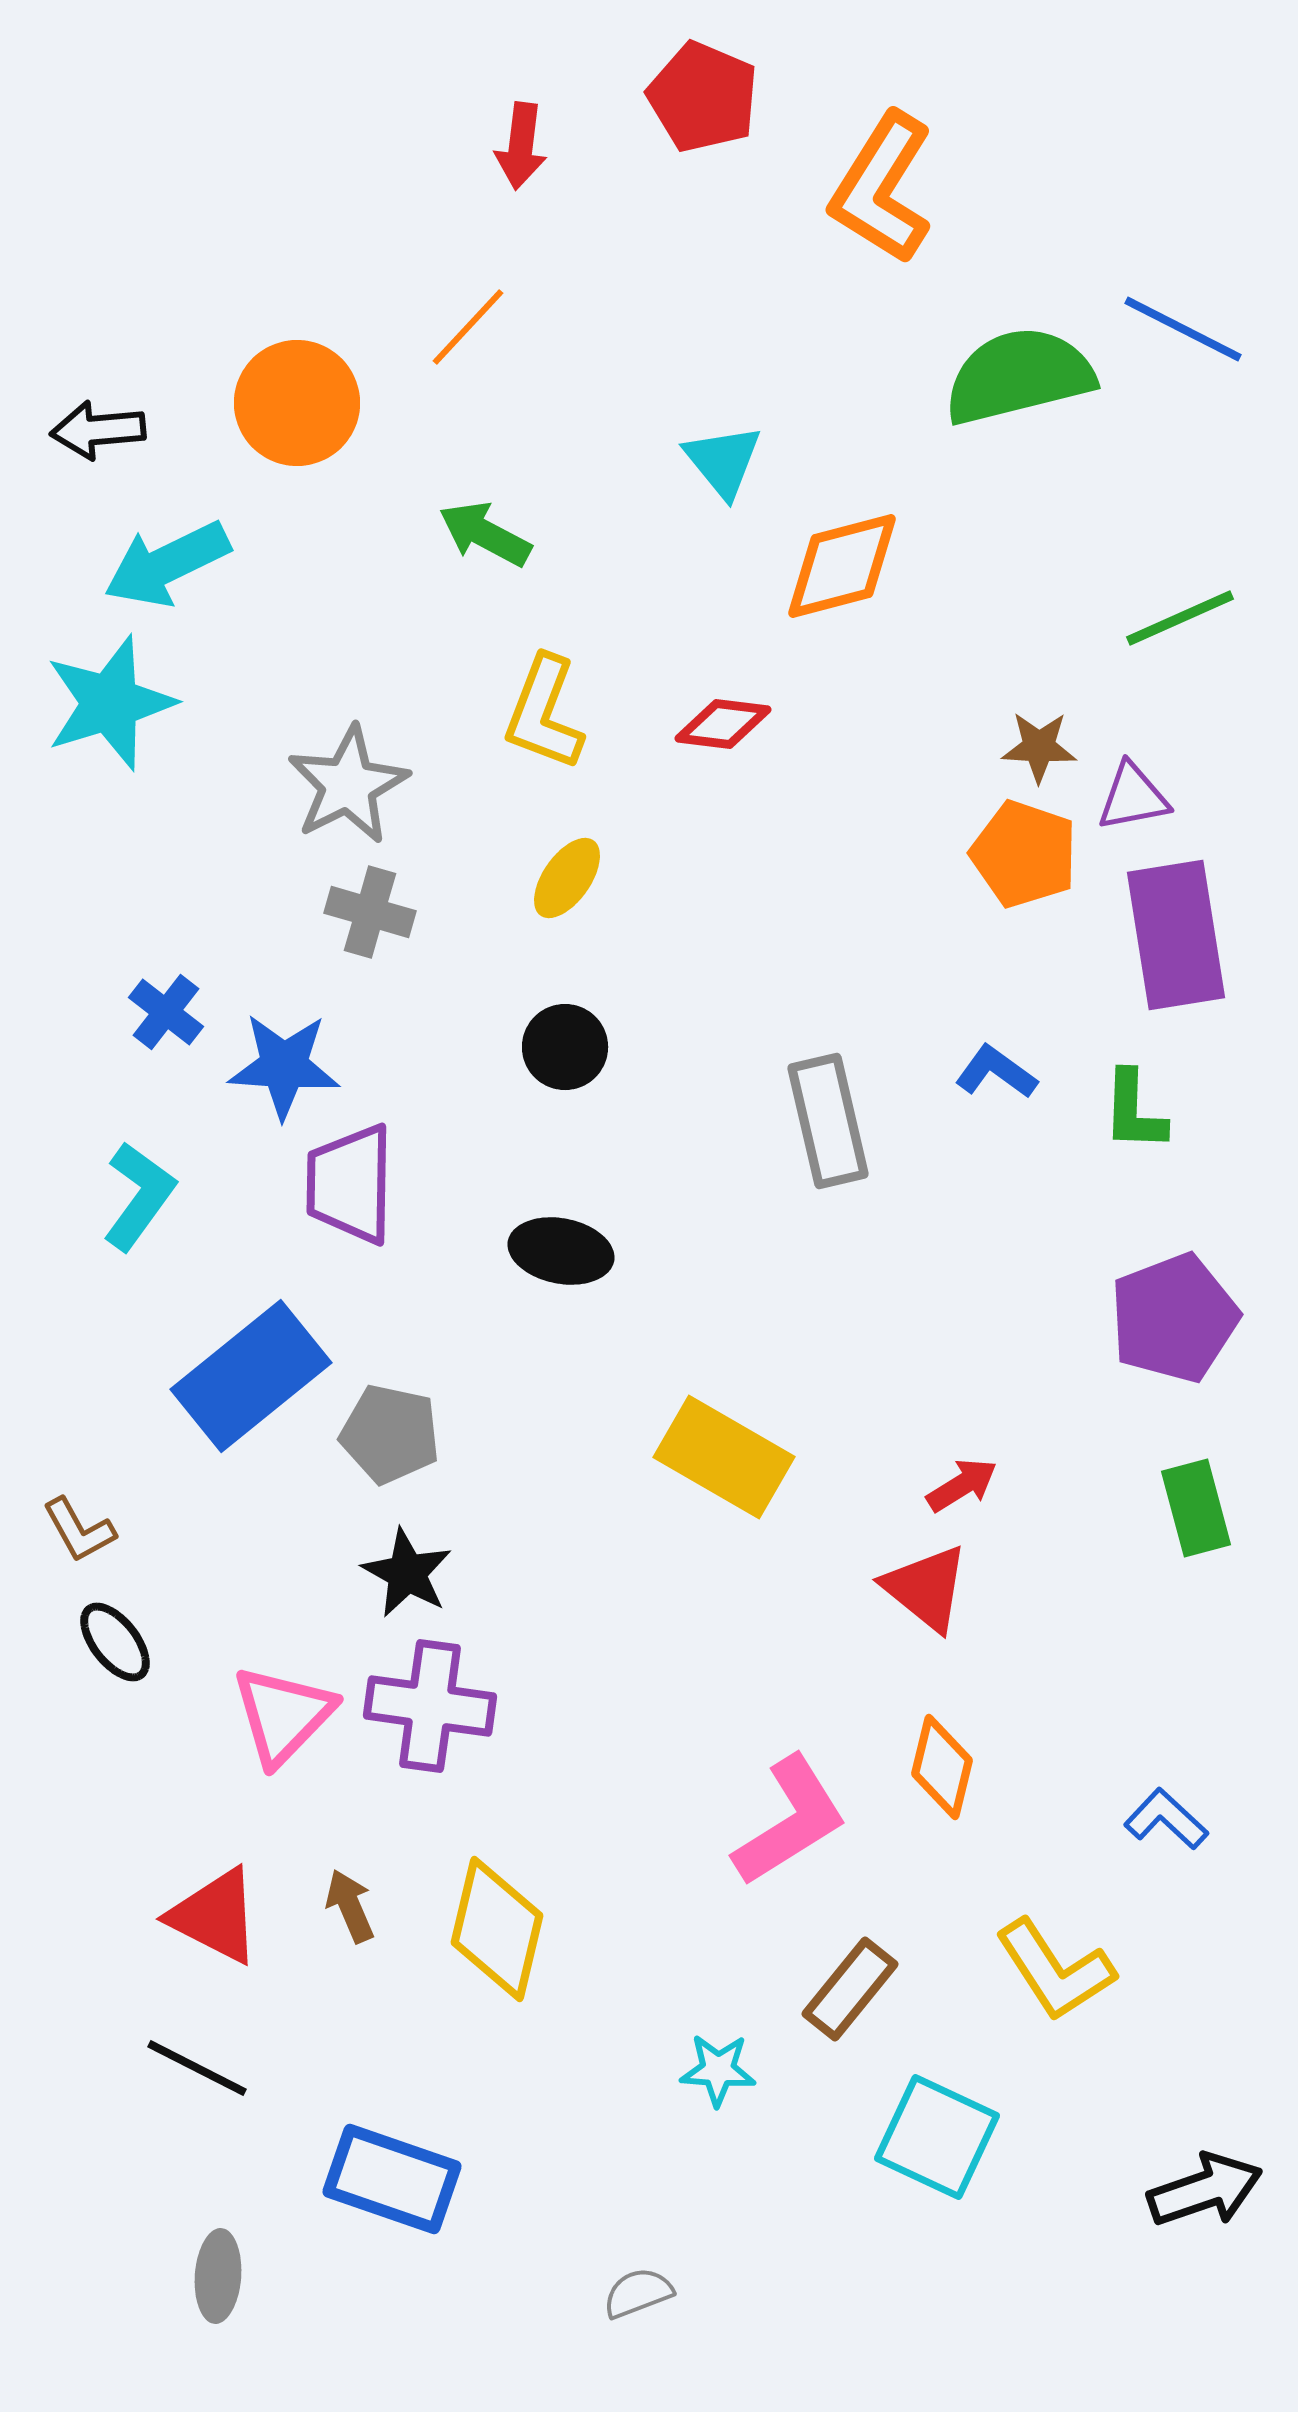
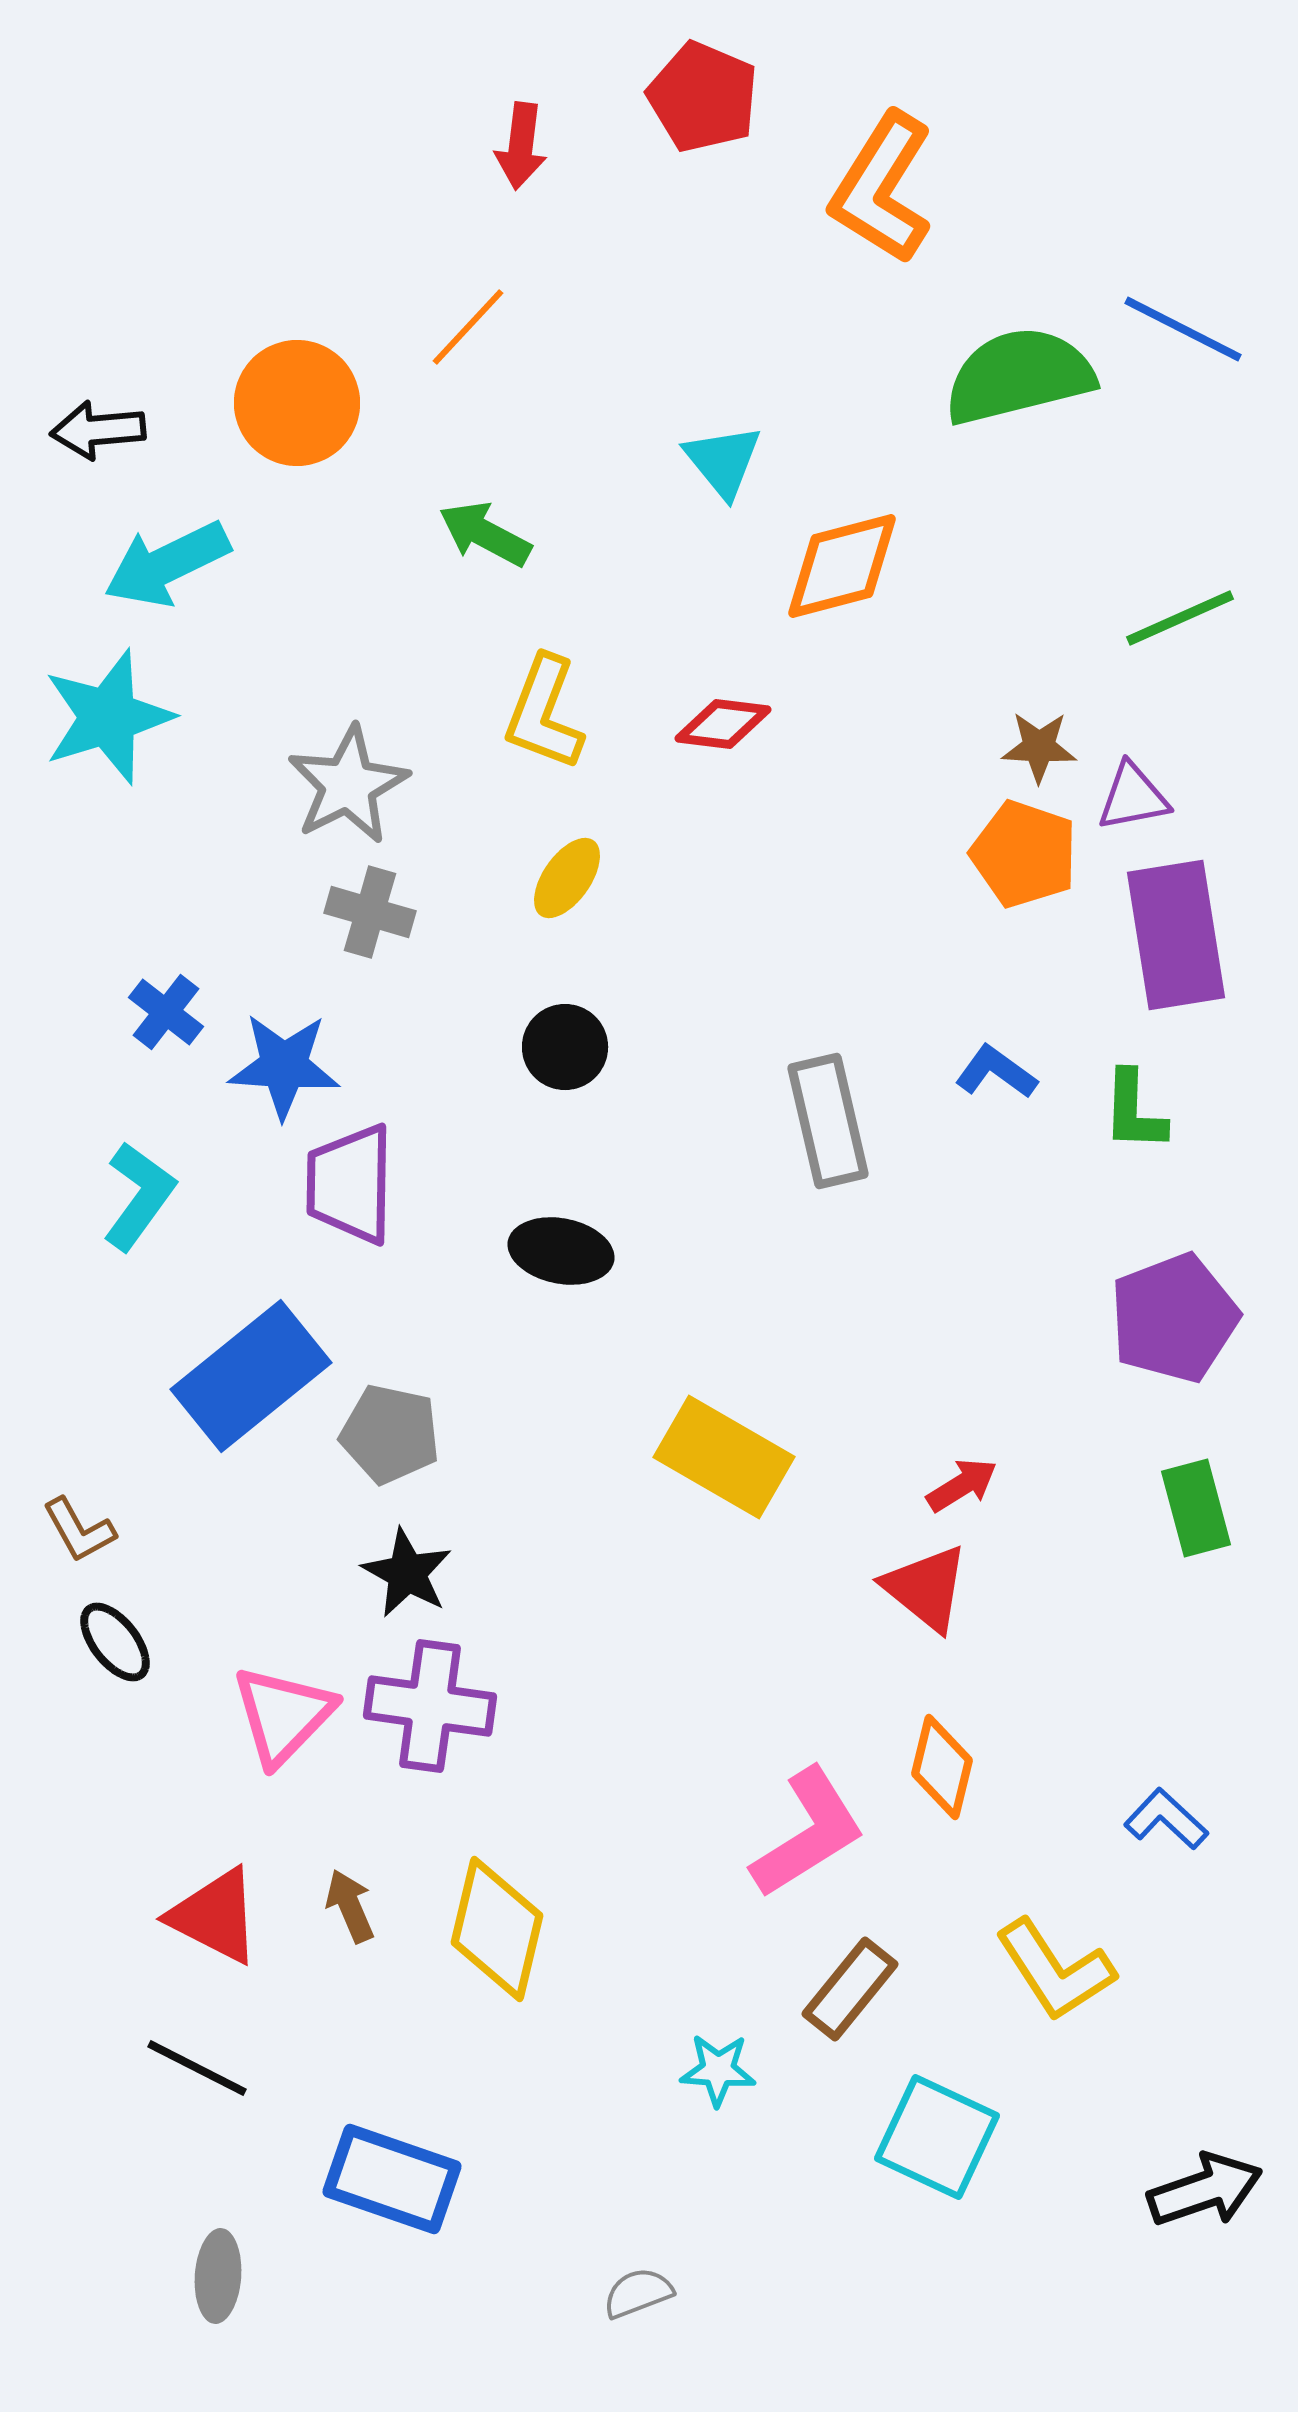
cyan star at (110, 703): moved 2 px left, 14 px down
pink L-shape at (790, 1821): moved 18 px right, 12 px down
